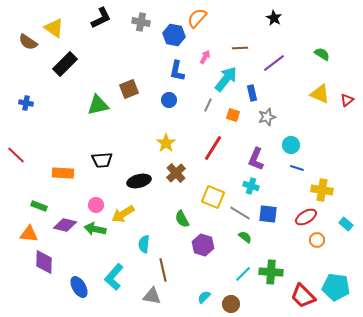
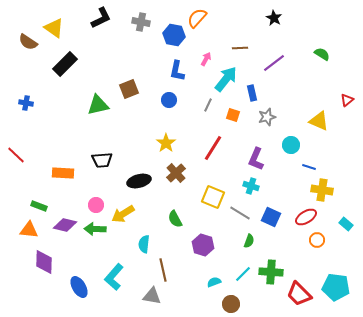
pink arrow at (205, 57): moved 1 px right, 2 px down
yellow triangle at (320, 94): moved 1 px left, 27 px down
blue line at (297, 168): moved 12 px right, 1 px up
blue square at (268, 214): moved 3 px right, 3 px down; rotated 18 degrees clockwise
green semicircle at (182, 219): moved 7 px left
green arrow at (95, 229): rotated 10 degrees counterclockwise
orange triangle at (29, 234): moved 4 px up
green semicircle at (245, 237): moved 4 px right, 4 px down; rotated 72 degrees clockwise
red trapezoid at (303, 296): moved 4 px left, 2 px up
cyan semicircle at (204, 297): moved 10 px right, 15 px up; rotated 24 degrees clockwise
